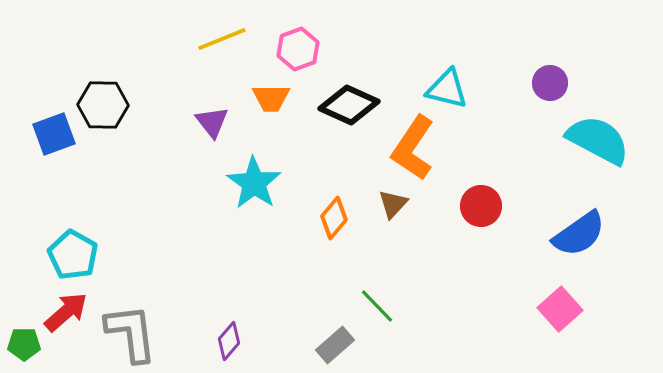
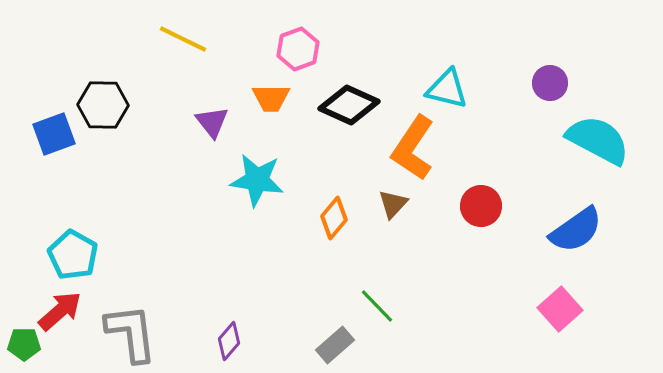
yellow line: moved 39 px left; rotated 48 degrees clockwise
cyan star: moved 3 px right, 3 px up; rotated 26 degrees counterclockwise
blue semicircle: moved 3 px left, 4 px up
red arrow: moved 6 px left, 1 px up
